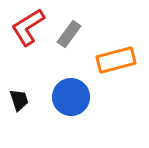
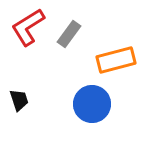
blue circle: moved 21 px right, 7 px down
